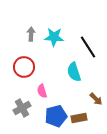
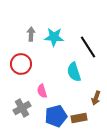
red circle: moved 3 px left, 3 px up
brown arrow: moved 1 px up; rotated 64 degrees clockwise
